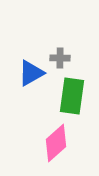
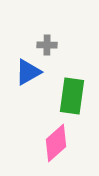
gray cross: moved 13 px left, 13 px up
blue triangle: moved 3 px left, 1 px up
